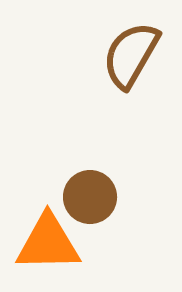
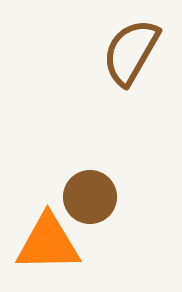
brown semicircle: moved 3 px up
